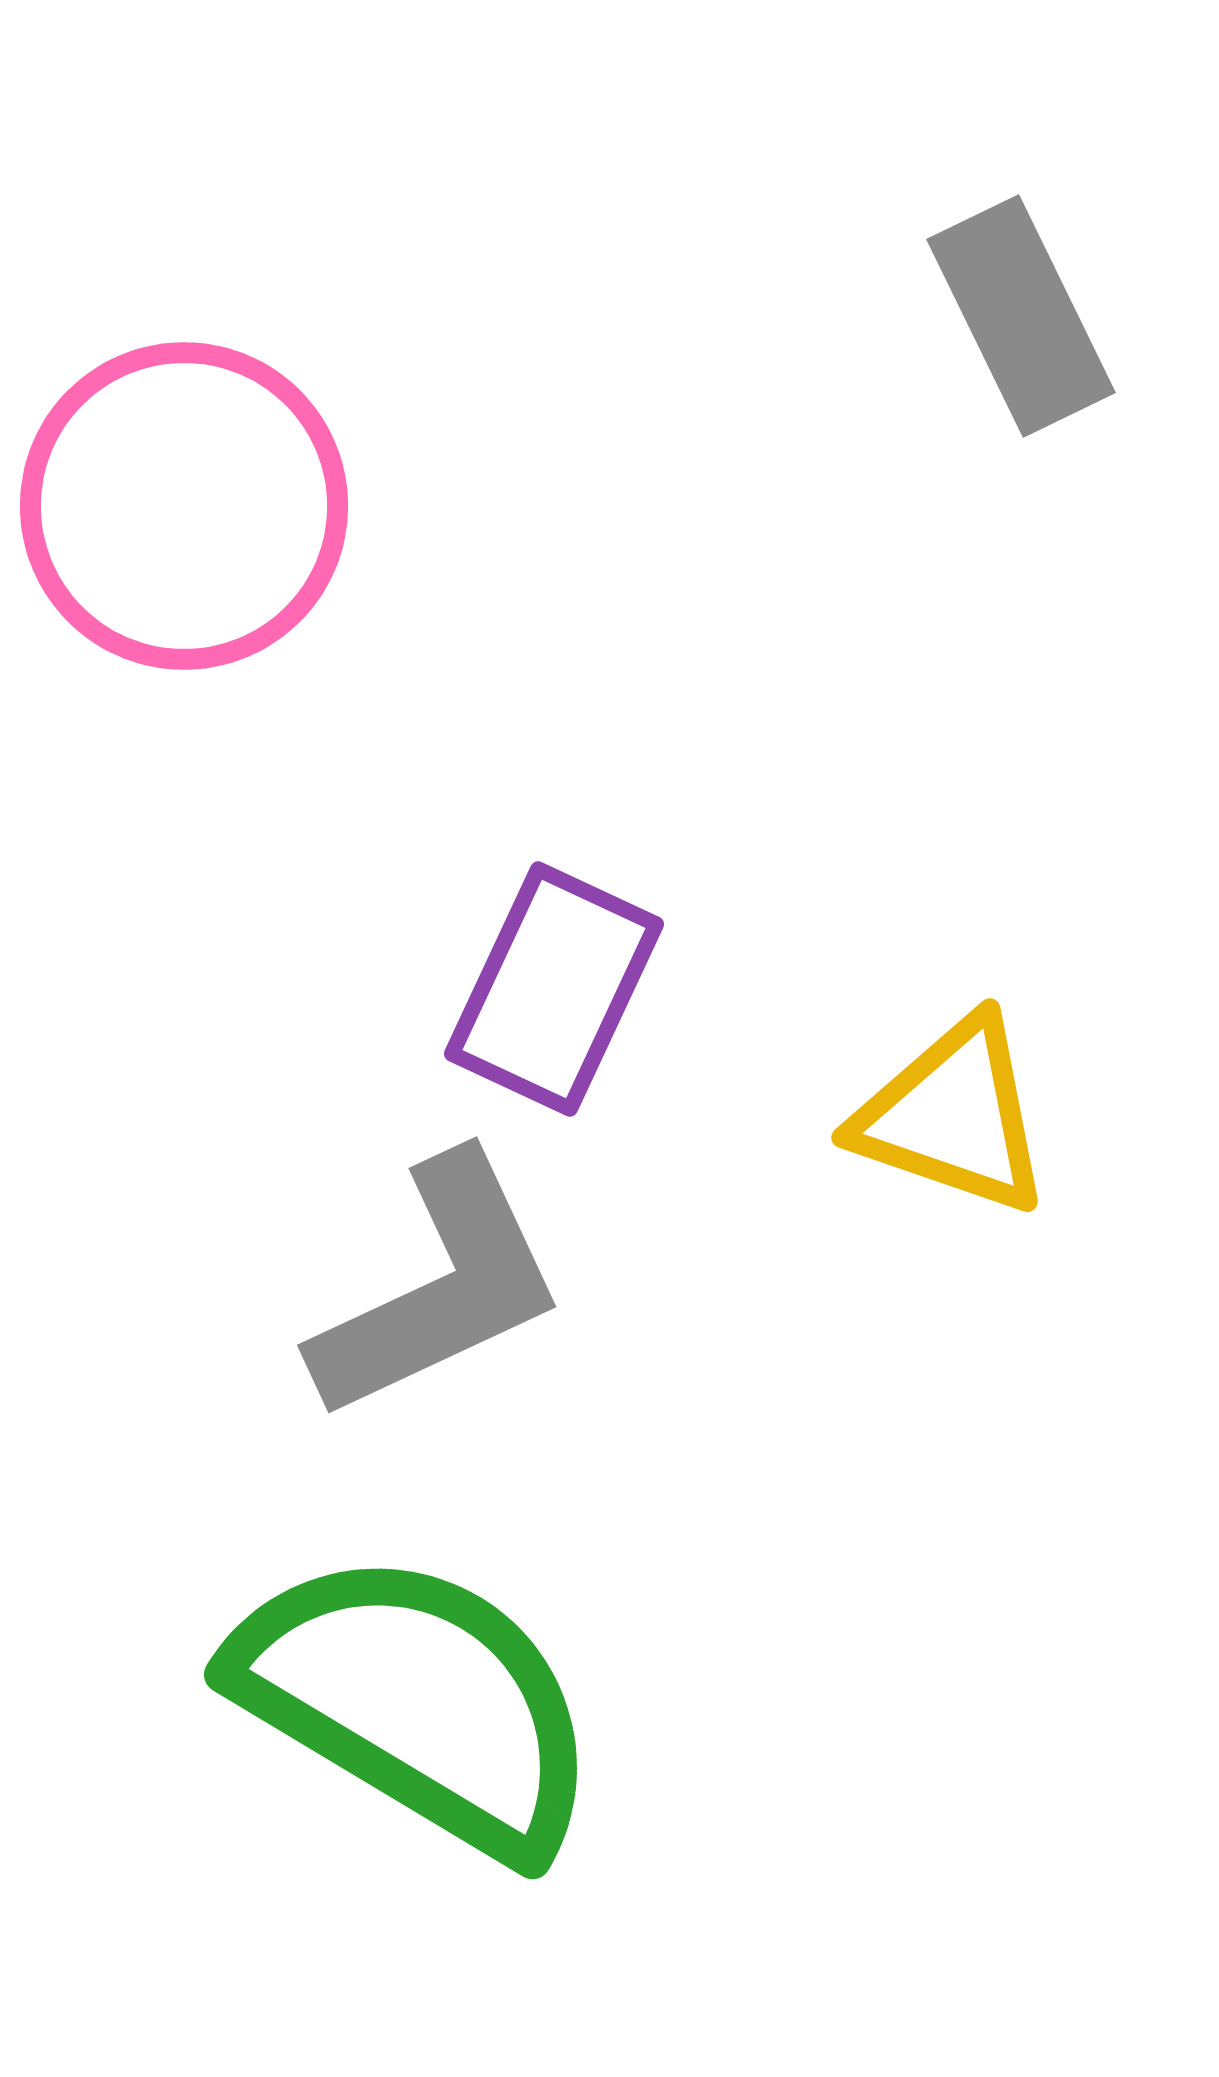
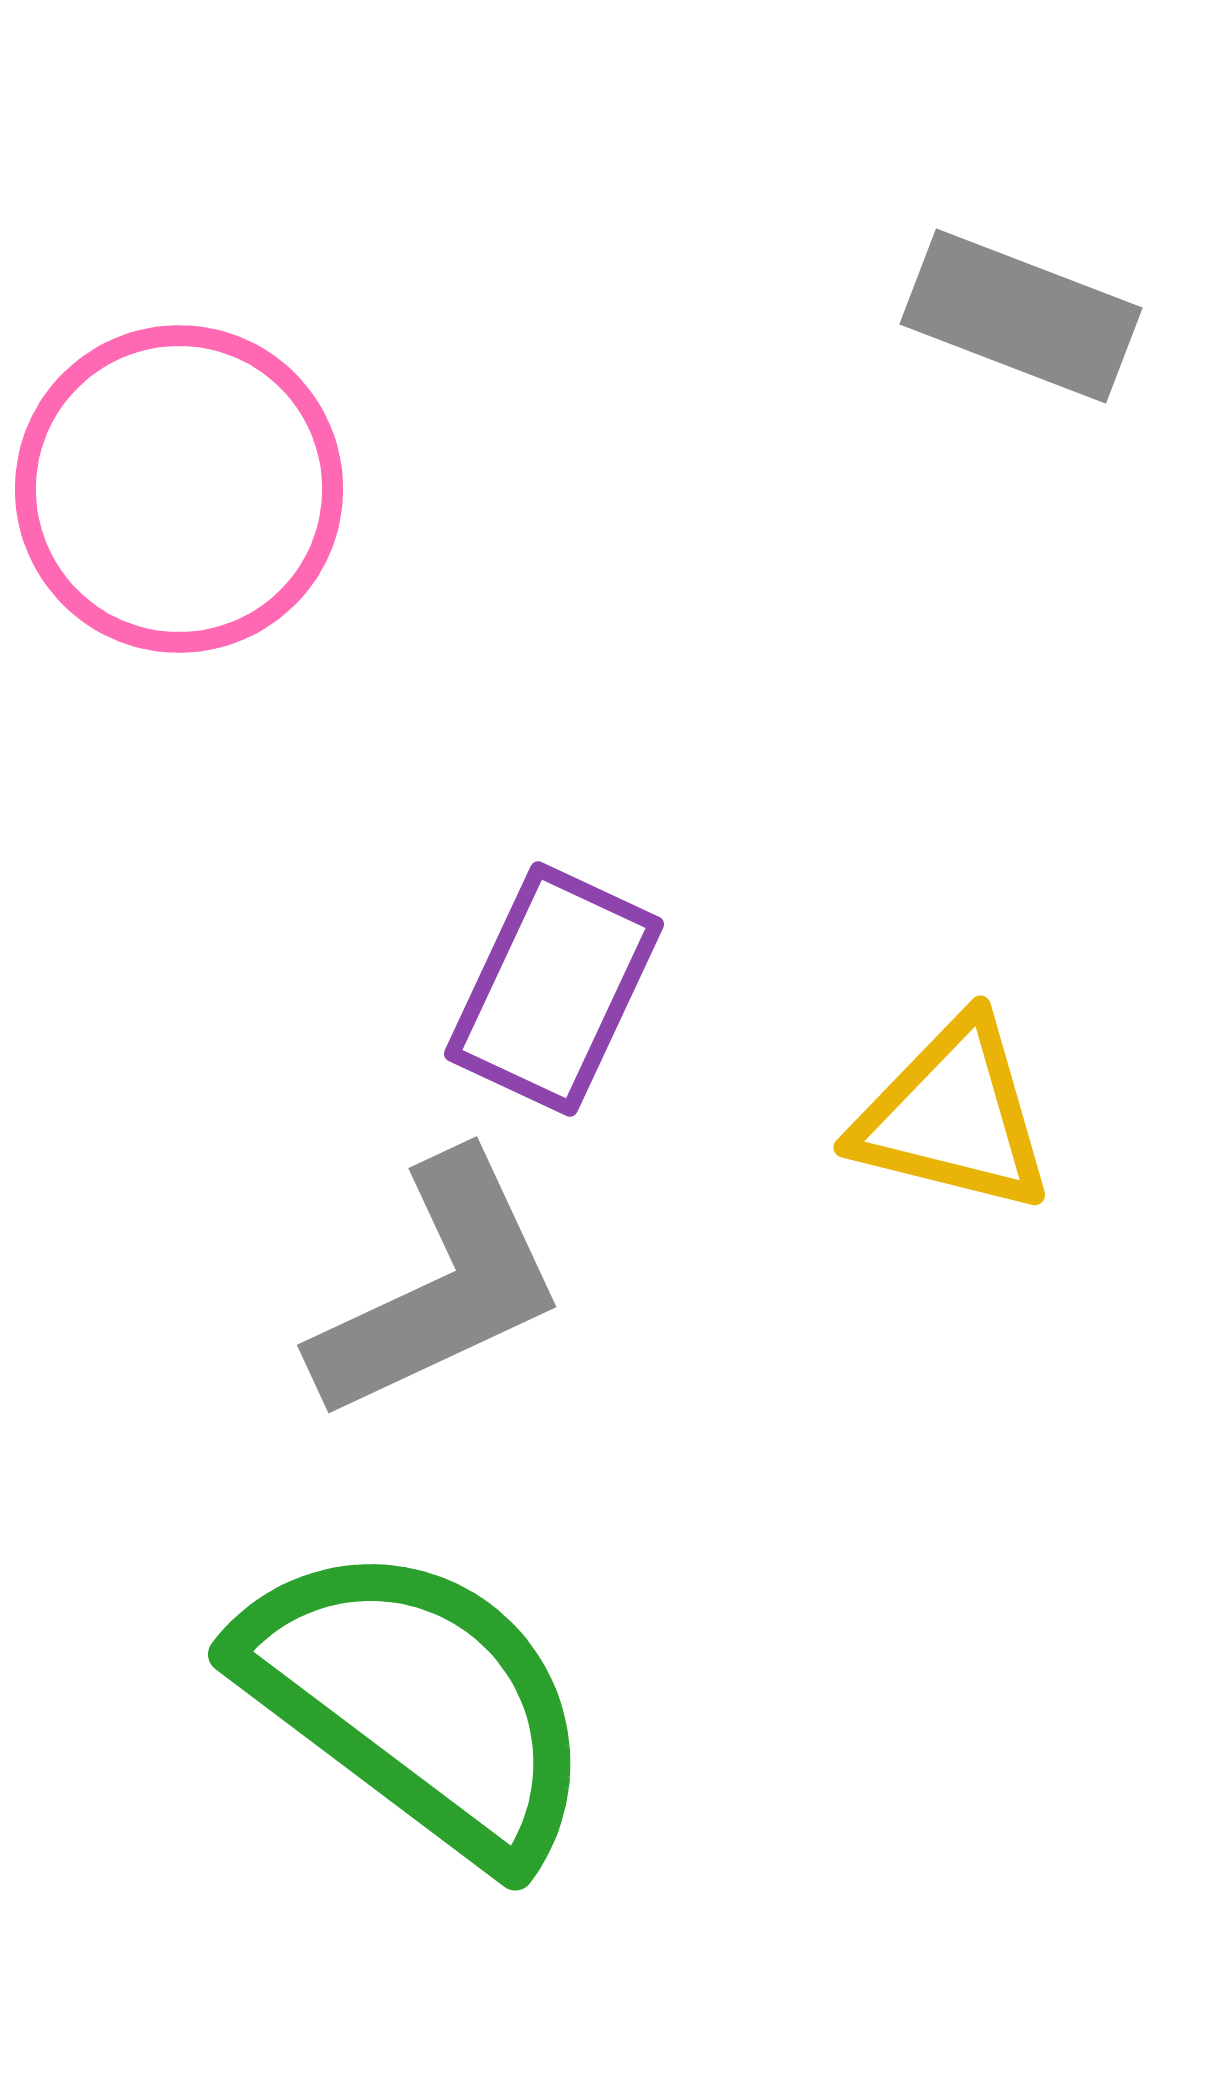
gray rectangle: rotated 43 degrees counterclockwise
pink circle: moved 5 px left, 17 px up
yellow triangle: rotated 5 degrees counterclockwise
green semicircle: rotated 6 degrees clockwise
